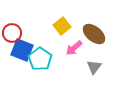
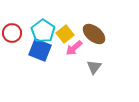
yellow square: moved 3 px right, 8 px down
blue square: moved 18 px right
cyan pentagon: moved 3 px right, 28 px up
